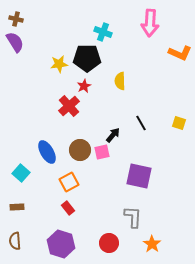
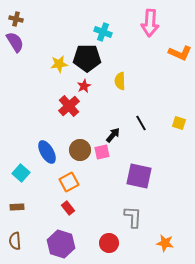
orange star: moved 13 px right, 1 px up; rotated 24 degrees counterclockwise
